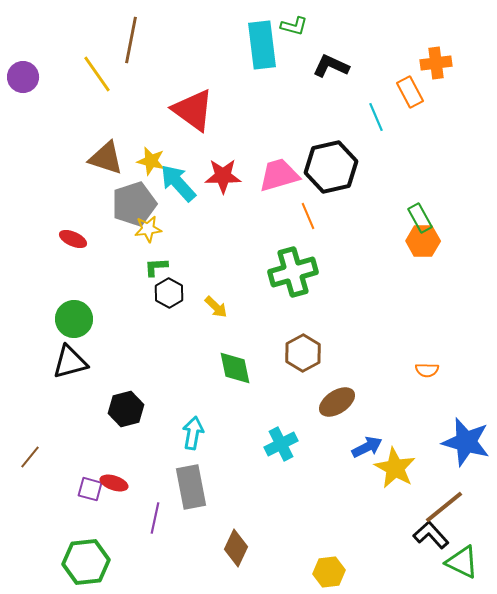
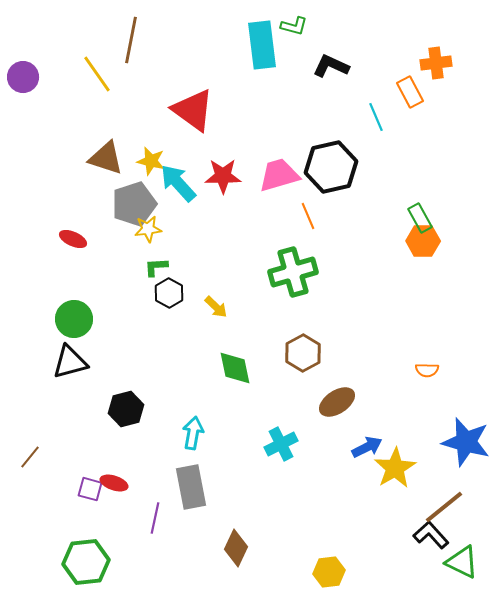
yellow star at (395, 468): rotated 12 degrees clockwise
